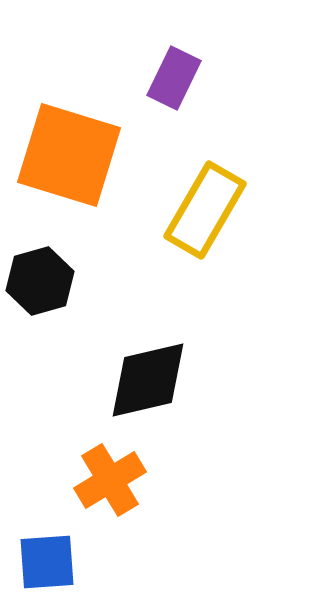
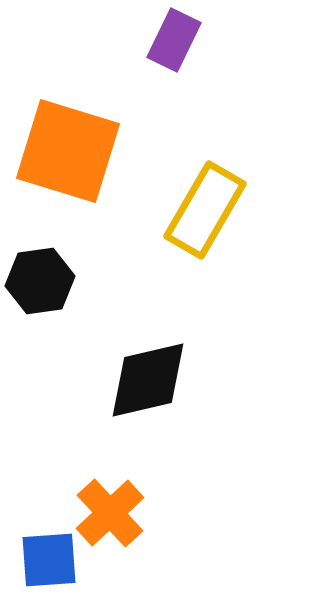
purple rectangle: moved 38 px up
orange square: moved 1 px left, 4 px up
black hexagon: rotated 8 degrees clockwise
orange cross: moved 33 px down; rotated 12 degrees counterclockwise
blue square: moved 2 px right, 2 px up
